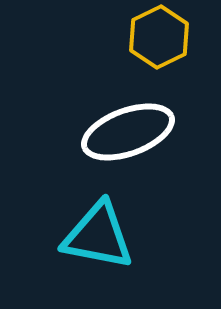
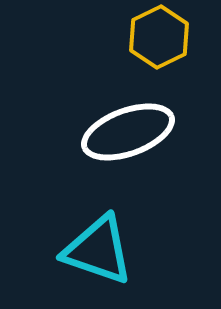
cyan triangle: moved 14 px down; rotated 8 degrees clockwise
